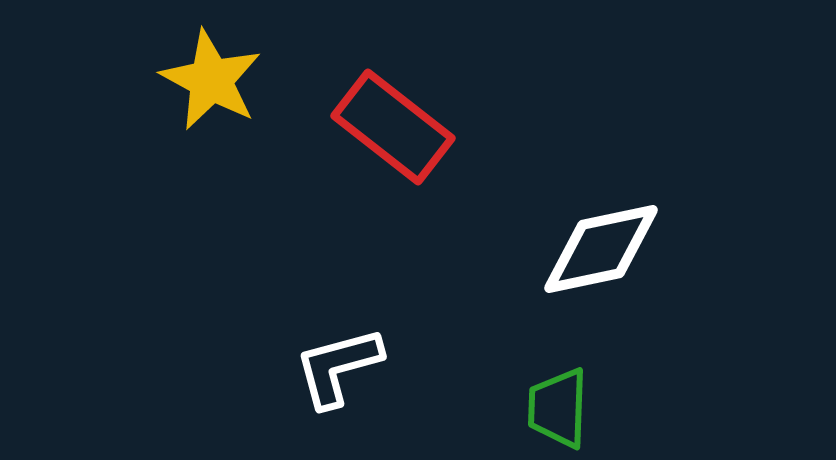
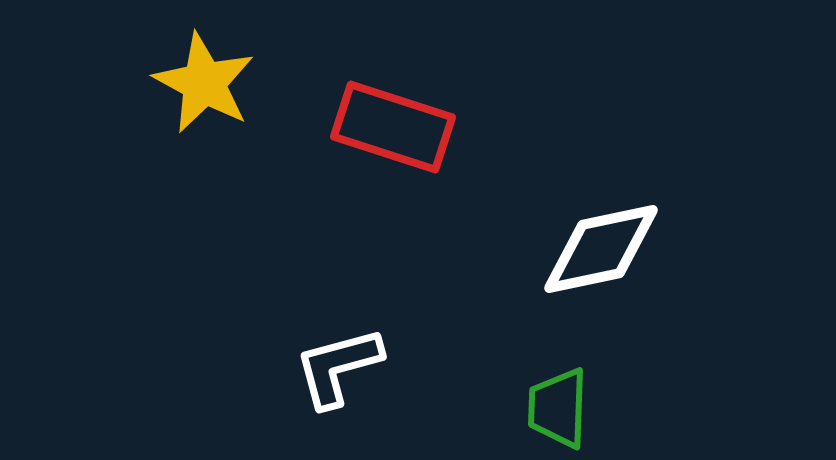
yellow star: moved 7 px left, 3 px down
red rectangle: rotated 20 degrees counterclockwise
